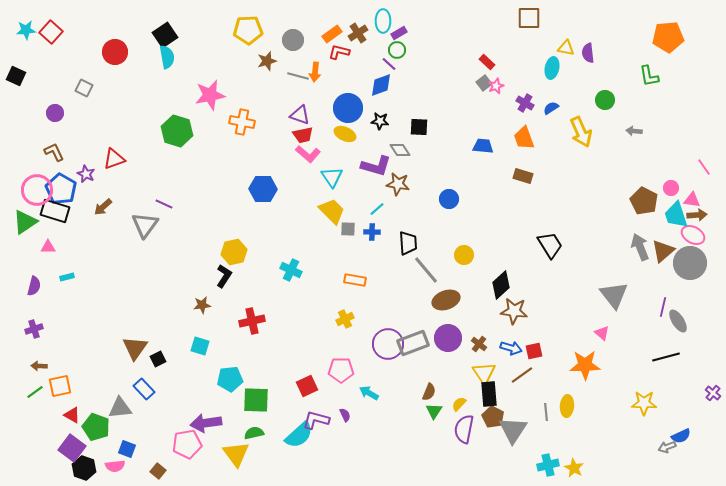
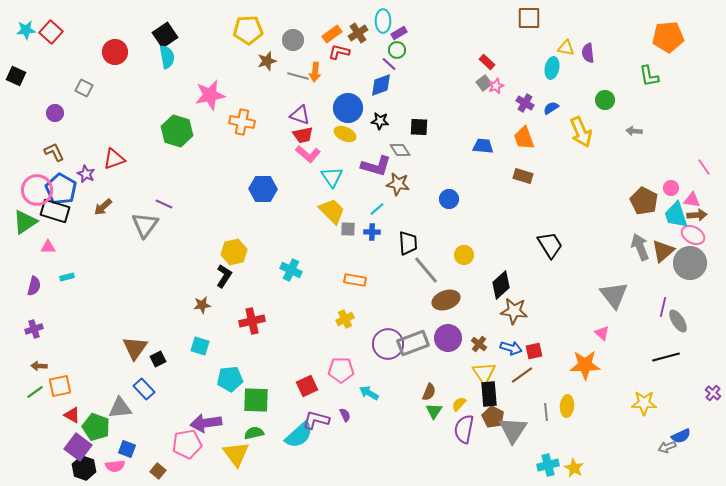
purple square at (72, 448): moved 6 px right, 1 px up
